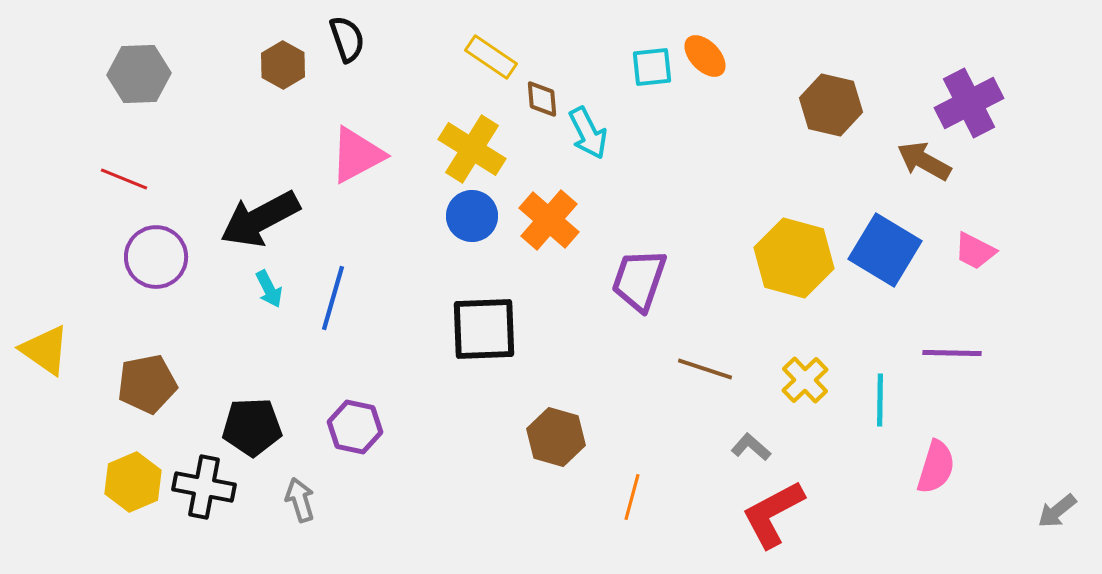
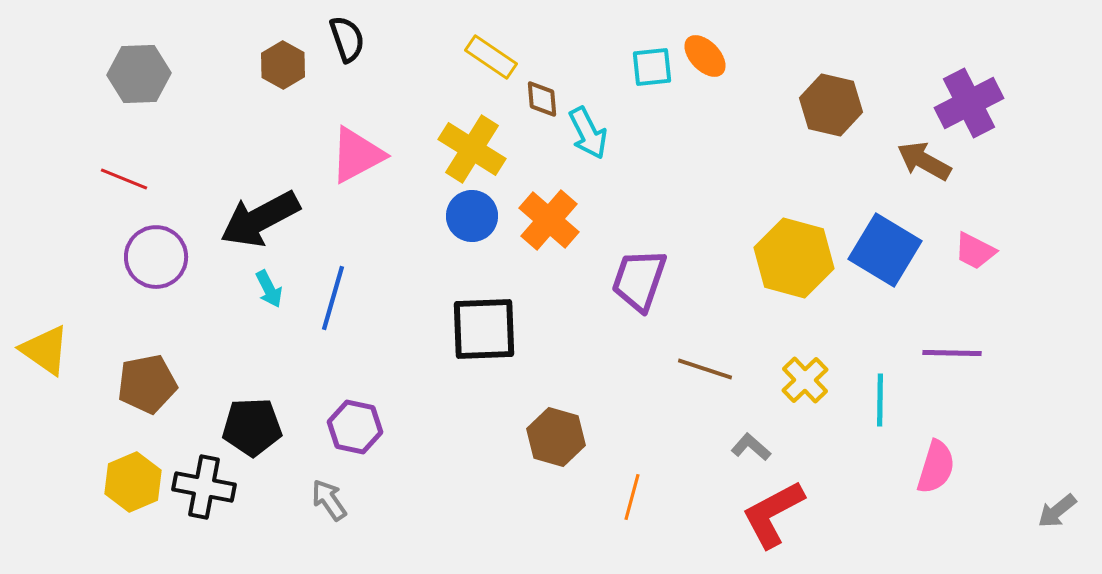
gray arrow at (300, 500): moved 29 px right; rotated 18 degrees counterclockwise
